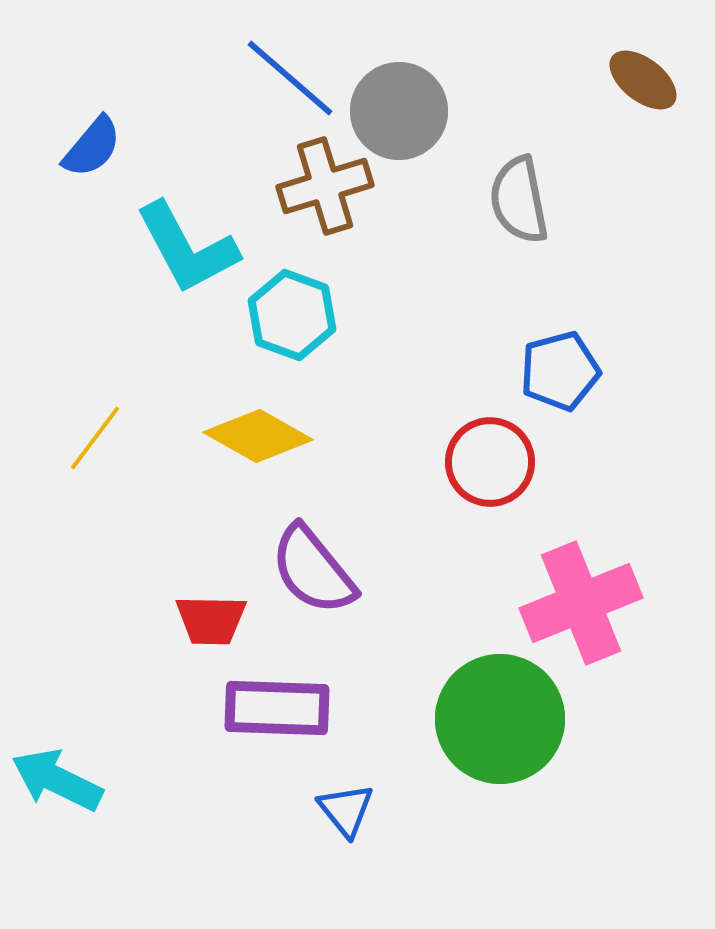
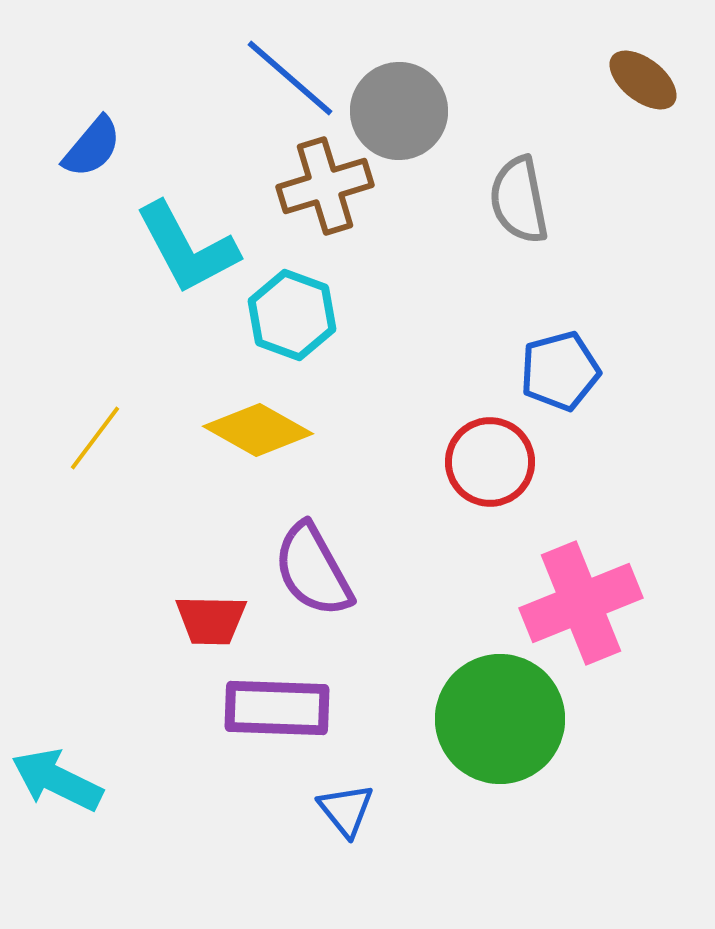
yellow diamond: moved 6 px up
purple semicircle: rotated 10 degrees clockwise
